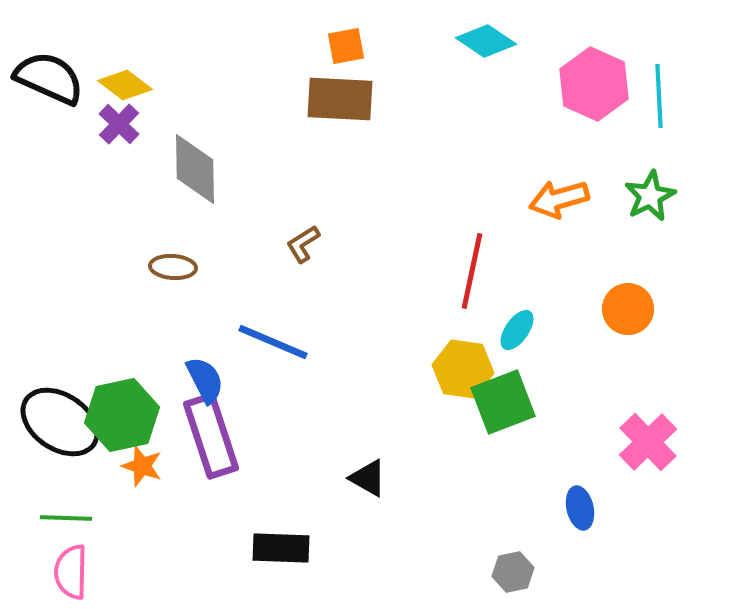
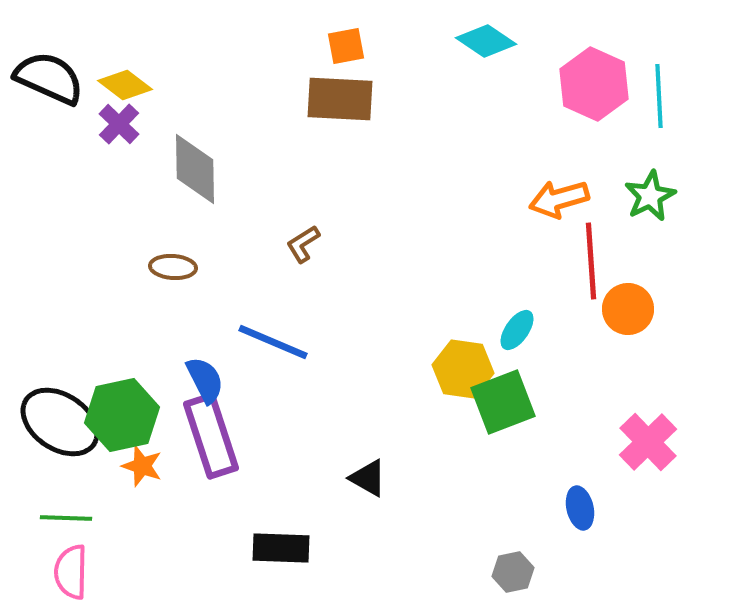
red line: moved 119 px right, 10 px up; rotated 16 degrees counterclockwise
